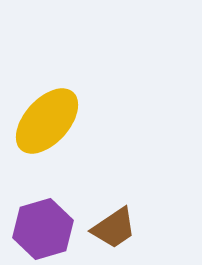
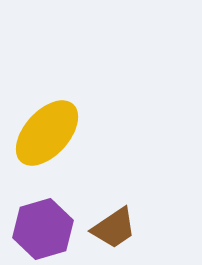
yellow ellipse: moved 12 px down
